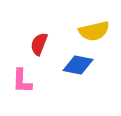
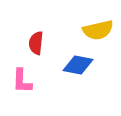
yellow semicircle: moved 4 px right, 1 px up
red semicircle: moved 3 px left, 1 px up; rotated 15 degrees counterclockwise
